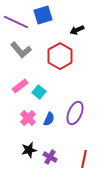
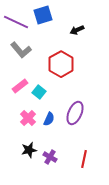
red hexagon: moved 1 px right, 8 px down
